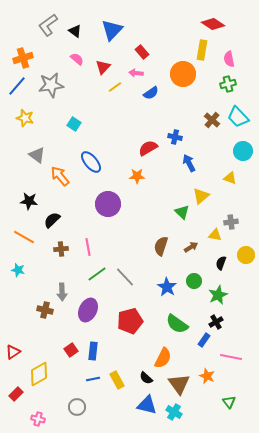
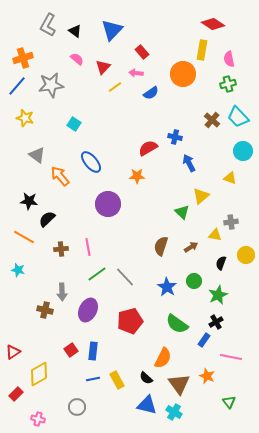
gray L-shape at (48, 25): rotated 25 degrees counterclockwise
black semicircle at (52, 220): moved 5 px left, 1 px up
